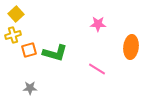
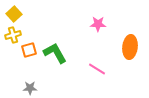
yellow square: moved 2 px left
orange ellipse: moved 1 px left
green L-shape: rotated 135 degrees counterclockwise
